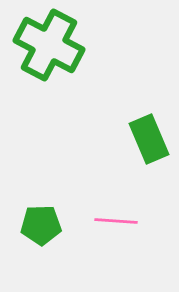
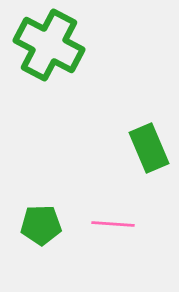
green rectangle: moved 9 px down
pink line: moved 3 px left, 3 px down
